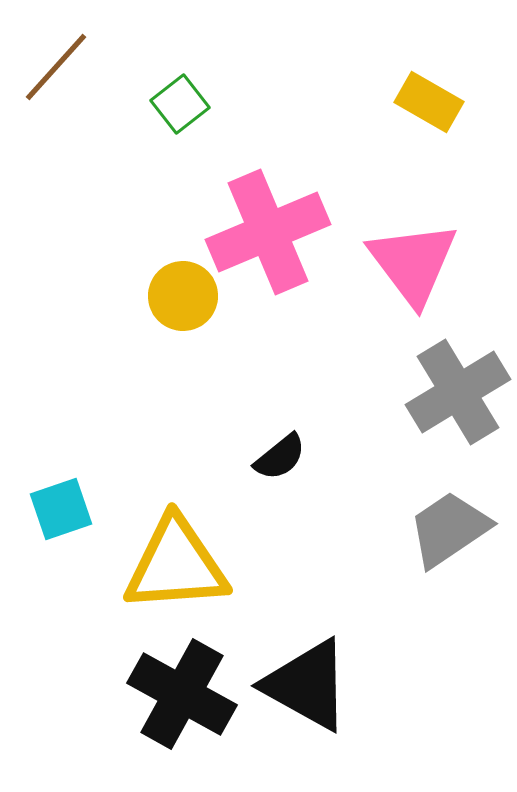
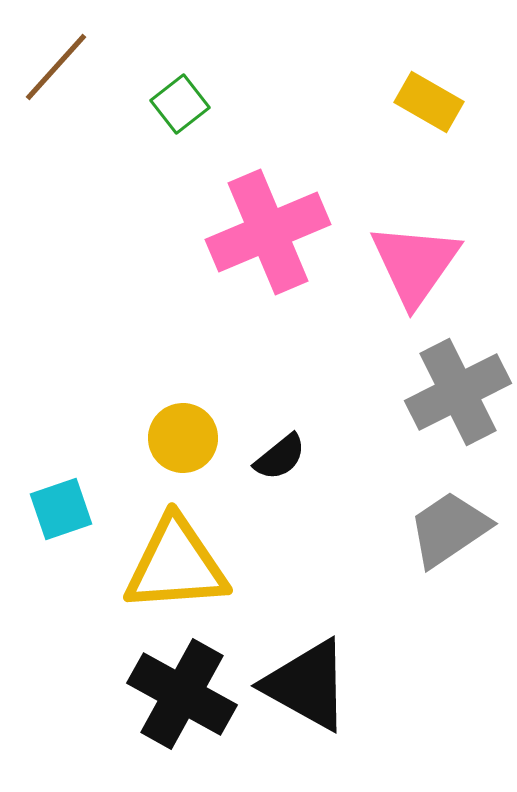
pink triangle: moved 2 px right, 1 px down; rotated 12 degrees clockwise
yellow circle: moved 142 px down
gray cross: rotated 4 degrees clockwise
